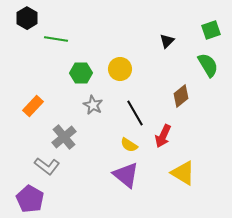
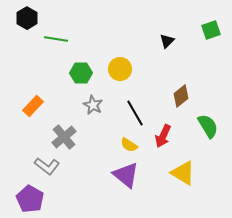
green semicircle: moved 61 px down
